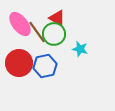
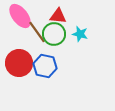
red triangle: moved 1 px right, 2 px up; rotated 24 degrees counterclockwise
pink ellipse: moved 8 px up
cyan star: moved 15 px up
blue hexagon: rotated 25 degrees clockwise
